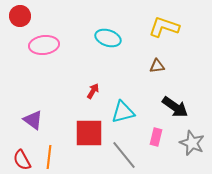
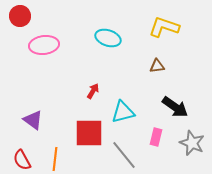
orange line: moved 6 px right, 2 px down
